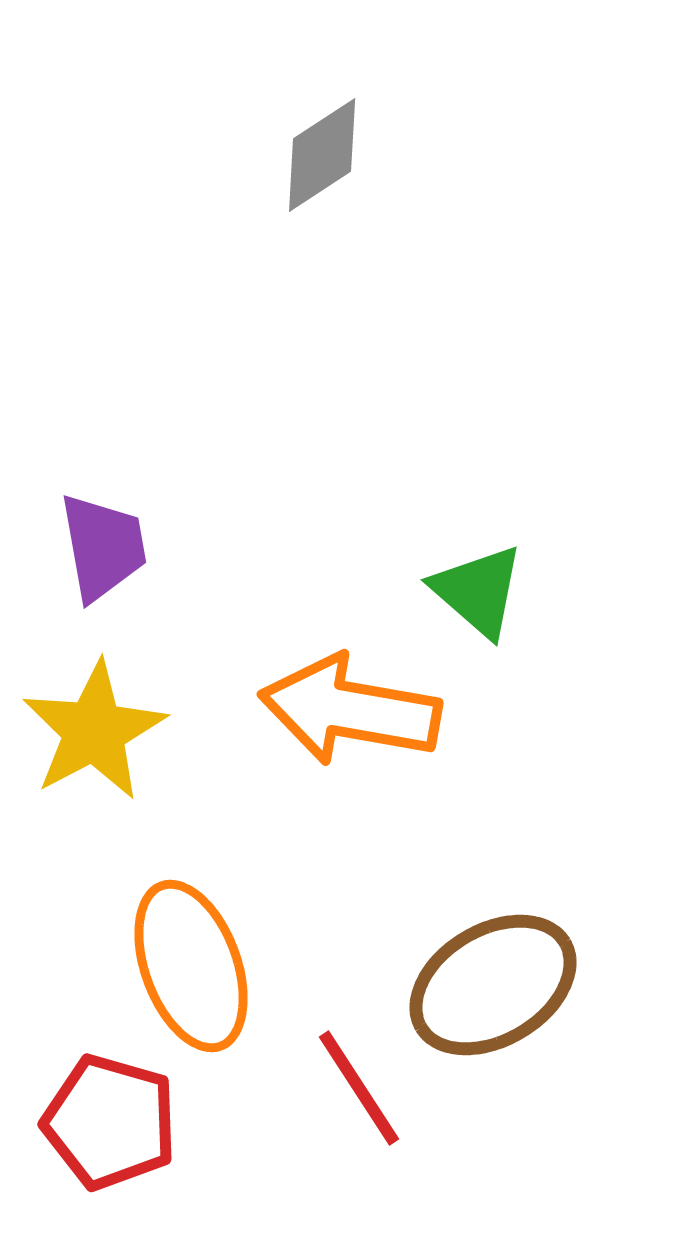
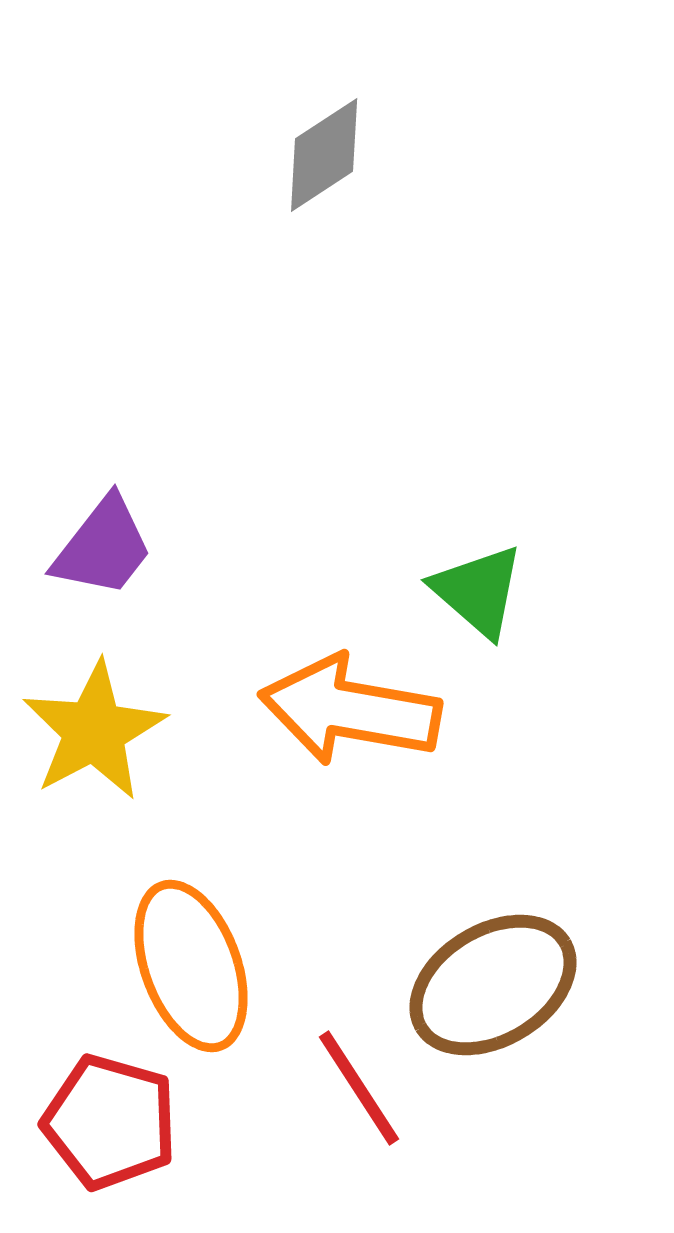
gray diamond: moved 2 px right
purple trapezoid: rotated 48 degrees clockwise
